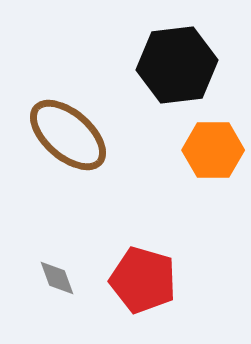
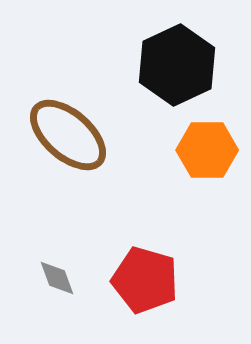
black hexagon: rotated 18 degrees counterclockwise
orange hexagon: moved 6 px left
red pentagon: moved 2 px right
